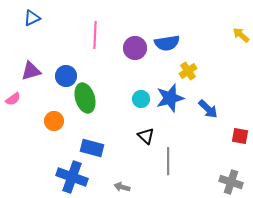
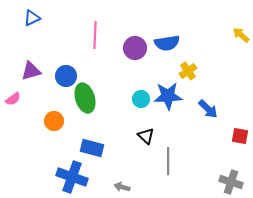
blue star: moved 2 px left, 2 px up; rotated 12 degrees clockwise
